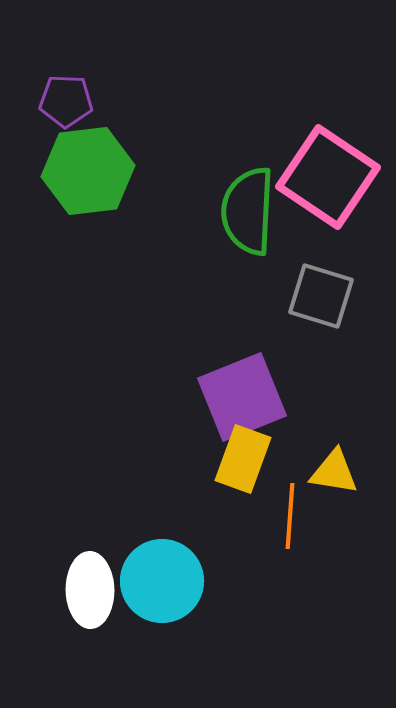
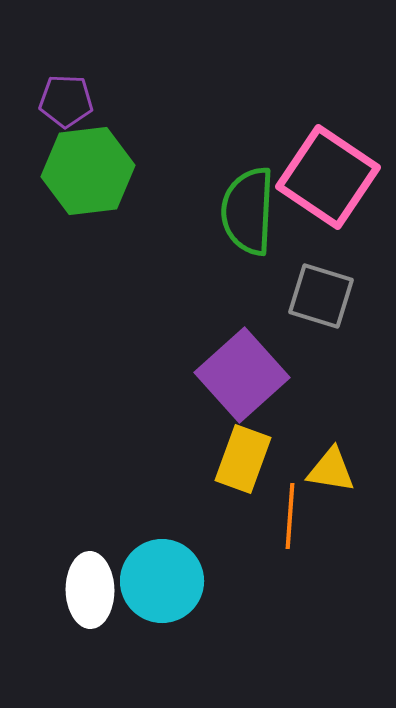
purple square: moved 22 px up; rotated 20 degrees counterclockwise
yellow triangle: moved 3 px left, 2 px up
